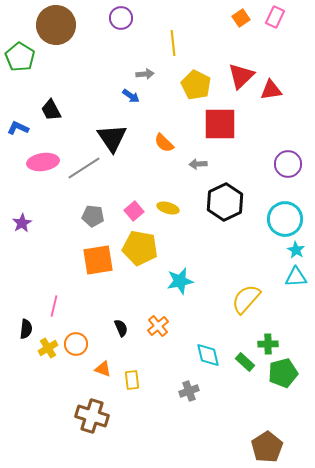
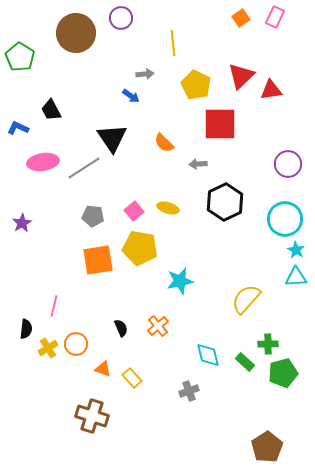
brown circle at (56, 25): moved 20 px right, 8 px down
yellow rectangle at (132, 380): moved 2 px up; rotated 36 degrees counterclockwise
